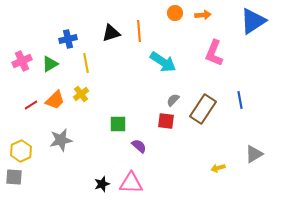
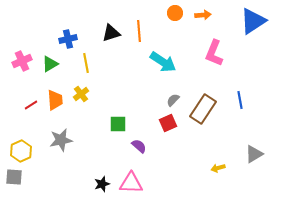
orange trapezoid: rotated 50 degrees counterclockwise
red square: moved 2 px right, 2 px down; rotated 30 degrees counterclockwise
